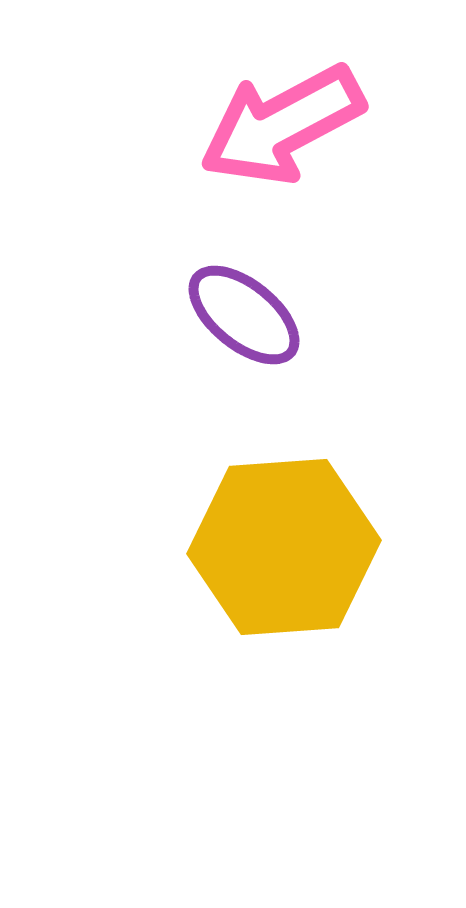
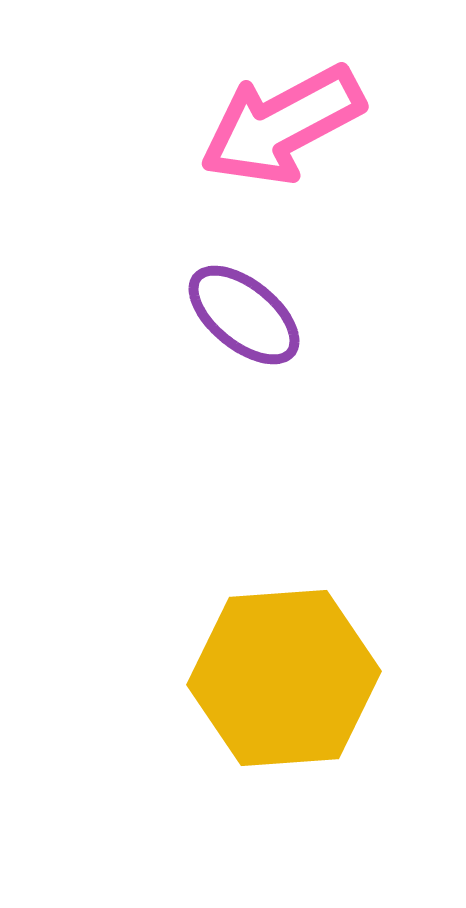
yellow hexagon: moved 131 px down
